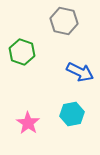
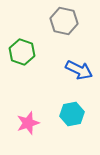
blue arrow: moved 1 px left, 2 px up
pink star: rotated 20 degrees clockwise
